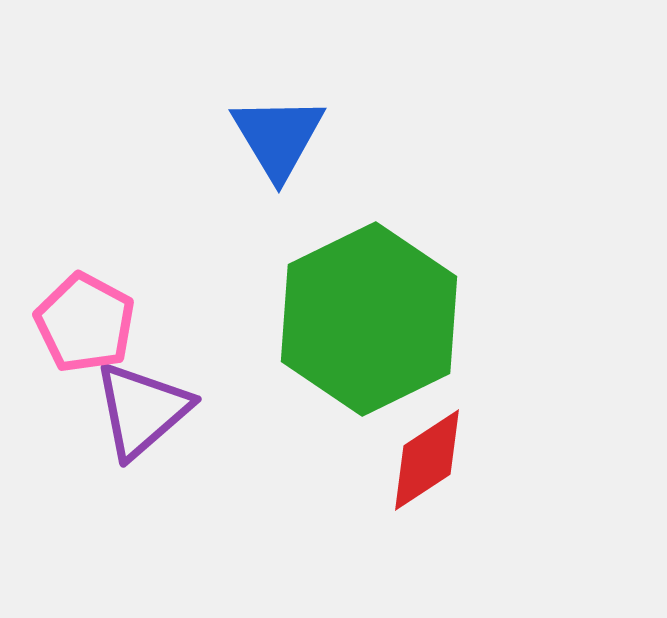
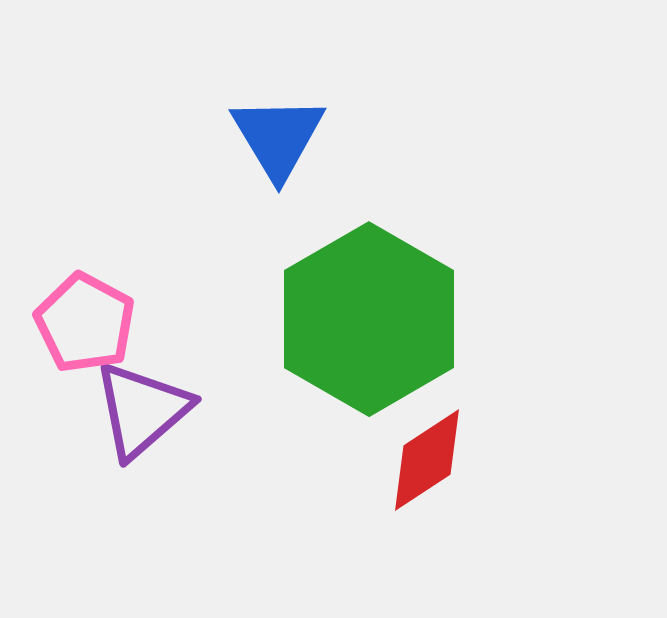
green hexagon: rotated 4 degrees counterclockwise
